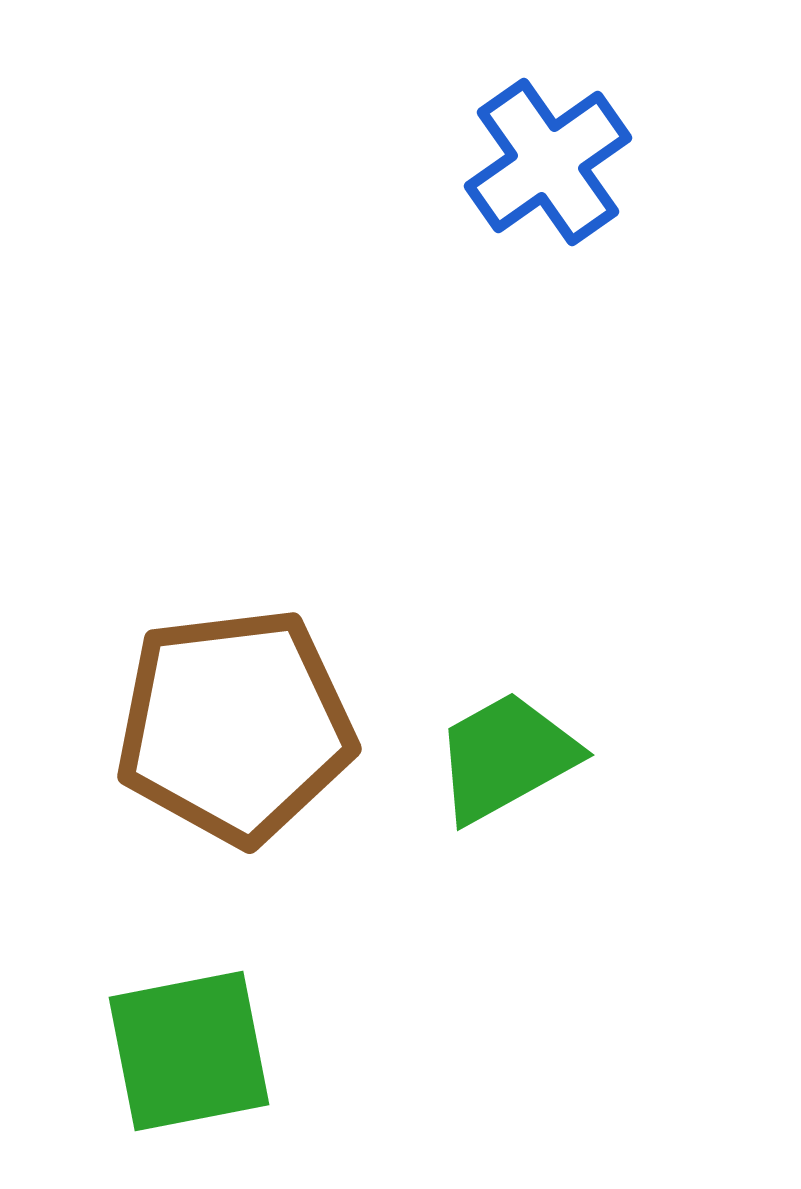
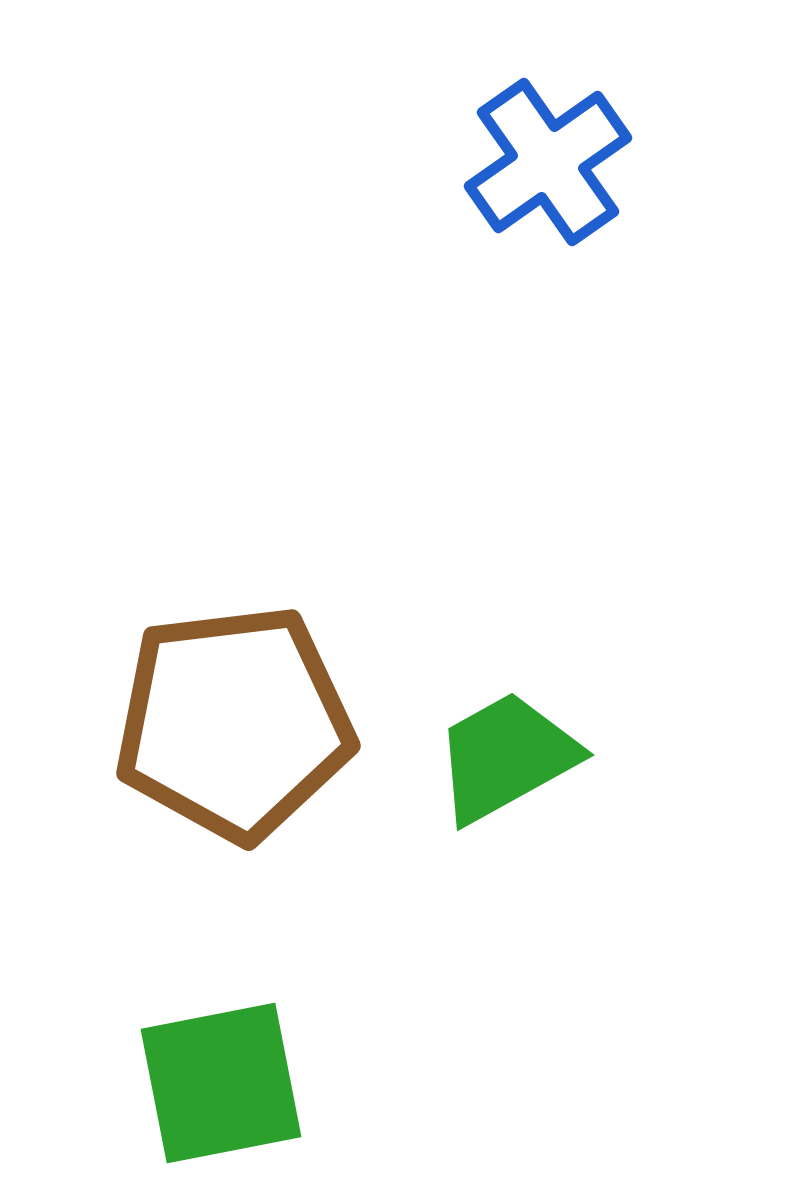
brown pentagon: moved 1 px left, 3 px up
green square: moved 32 px right, 32 px down
